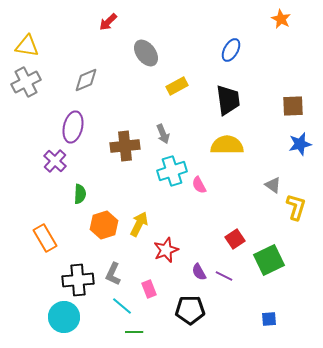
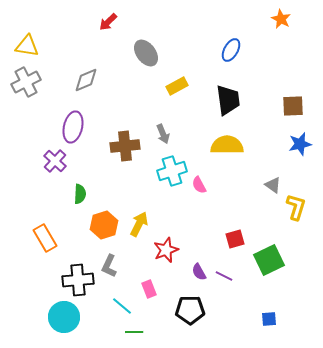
red square: rotated 18 degrees clockwise
gray L-shape: moved 4 px left, 8 px up
